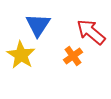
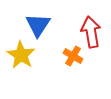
red arrow: rotated 40 degrees clockwise
orange cross: rotated 24 degrees counterclockwise
